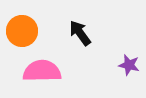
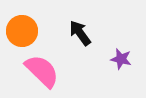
purple star: moved 8 px left, 6 px up
pink semicircle: rotated 45 degrees clockwise
